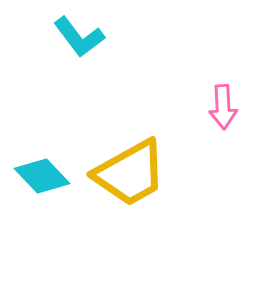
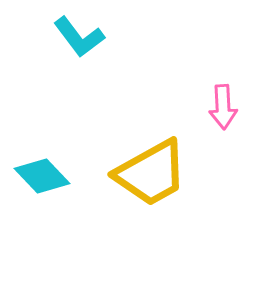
yellow trapezoid: moved 21 px right
